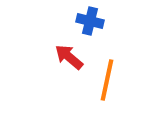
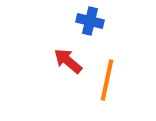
red arrow: moved 1 px left, 4 px down
